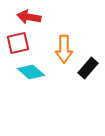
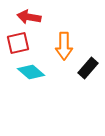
orange arrow: moved 3 px up
